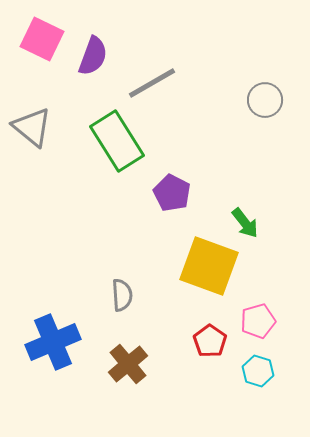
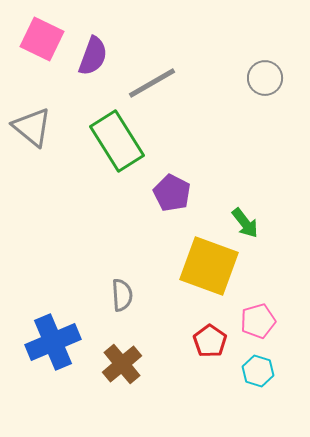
gray circle: moved 22 px up
brown cross: moved 6 px left
